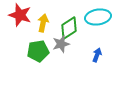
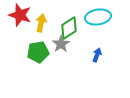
yellow arrow: moved 2 px left
gray star: rotated 18 degrees counterclockwise
green pentagon: moved 1 px down
